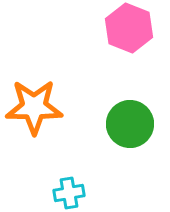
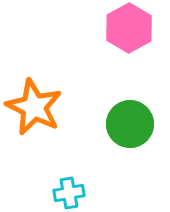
pink hexagon: rotated 9 degrees clockwise
orange star: rotated 26 degrees clockwise
